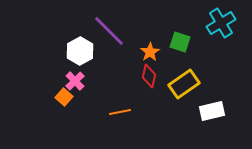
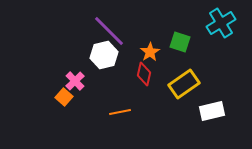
white hexagon: moved 24 px right, 4 px down; rotated 16 degrees clockwise
red diamond: moved 5 px left, 2 px up
